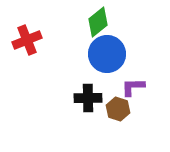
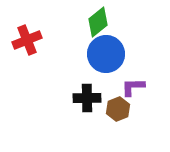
blue circle: moved 1 px left
black cross: moved 1 px left
brown hexagon: rotated 20 degrees clockwise
